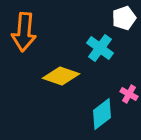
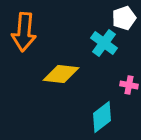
cyan cross: moved 4 px right, 5 px up
yellow diamond: moved 2 px up; rotated 12 degrees counterclockwise
pink cross: moved 9 px up; rotated 18 degrees counterclockwise
cyan diamond: moved 3 px down
